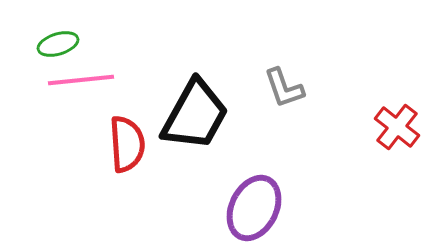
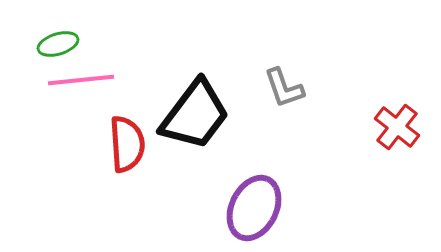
black trapezoid: rotated 8 degrees clockwise
